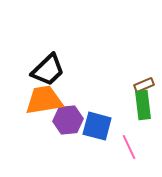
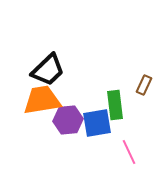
brown rectangle: rotated 42 degrees counterclockwise
orange trapezoid: moved 2 px left
green rectangle: moved 28 px left
blue square: moved 3 px up; rotated 24 degrees counterclockwise
pink line: moved 5 px down
